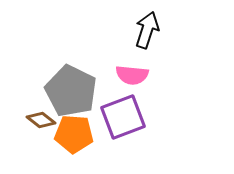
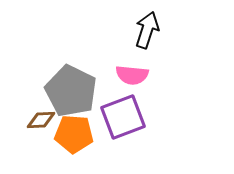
brown diamond: rotated 40 degrees counterclockwise
